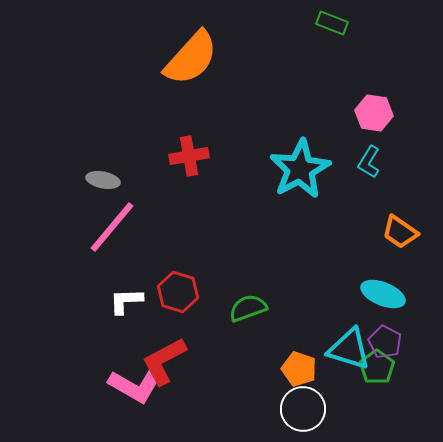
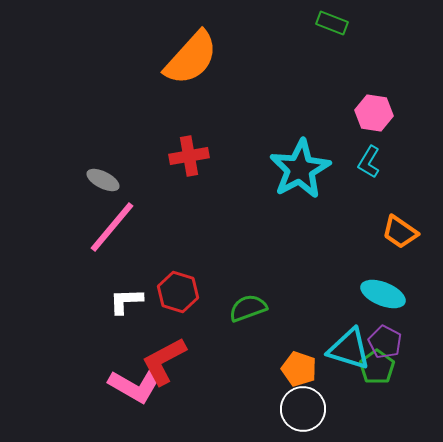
gray ellipse: rotated 16 degrees clockwise
